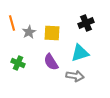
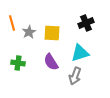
green cross: rotated 16 degrees counterclockwise
gray arrow: rotated 102 degrees clockwise
